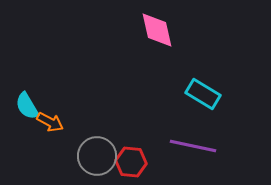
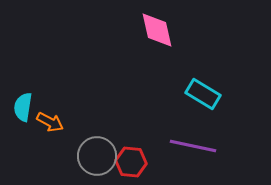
cyan semicircle: moved 4 px left, 1 px down; rotated 40 degrees clockwise
